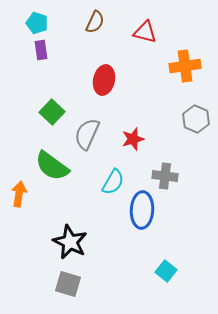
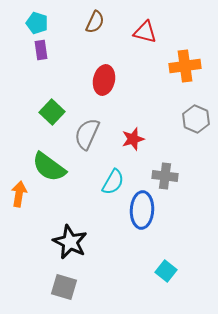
green semicircle: moved 3 px left, 1 px down
gray square: moved 4 px left, 3 px down
